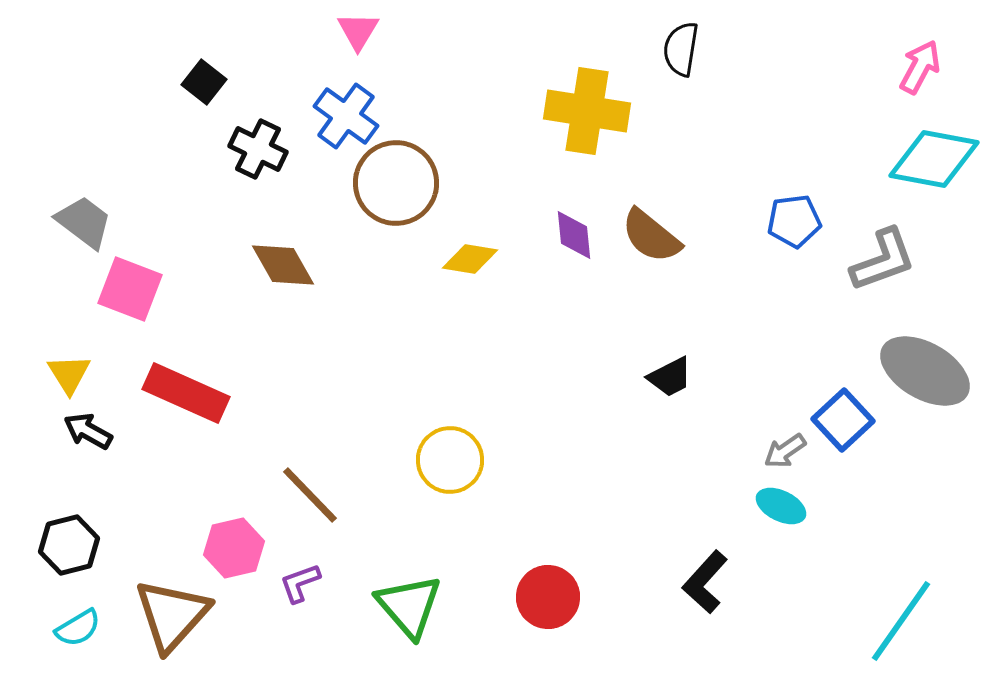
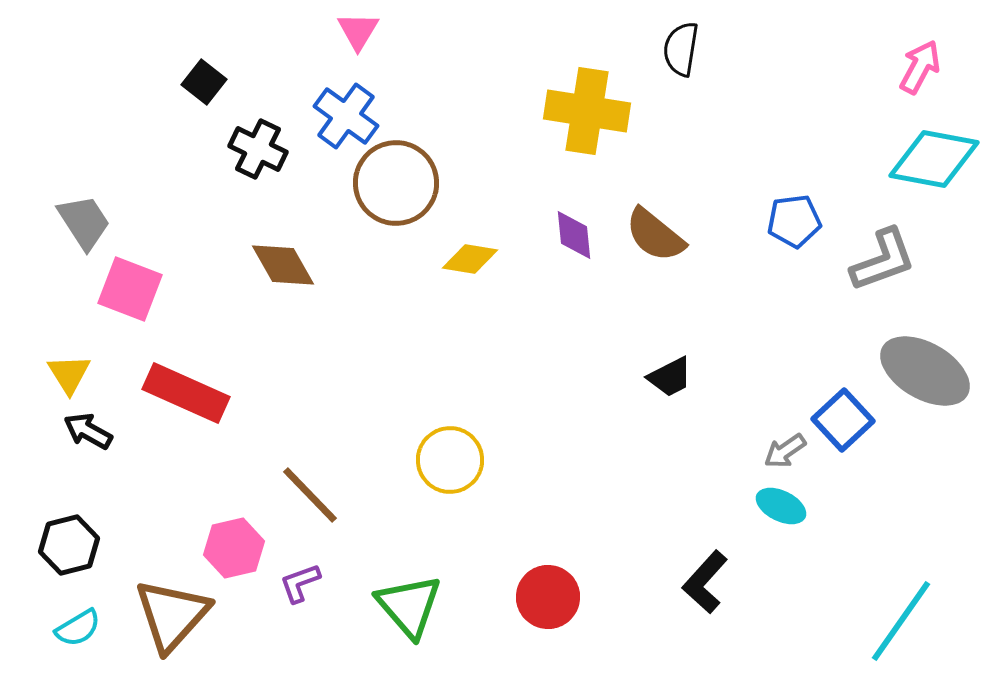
gray trapezoid: rotated 20 degrees clockwise
brown semicircle: moved 4 px right, 1 px up
